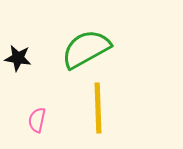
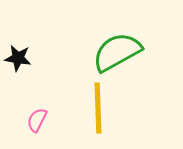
green semicircle: moved 31 px right, 3 px down
pink semicircle: rotated 15 degrees clockwise
